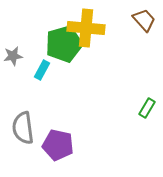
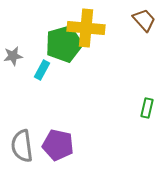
green rectangle: rotated 18 degrees counterclockwise
gray semicircle: moved 1 px left, 18 px down
